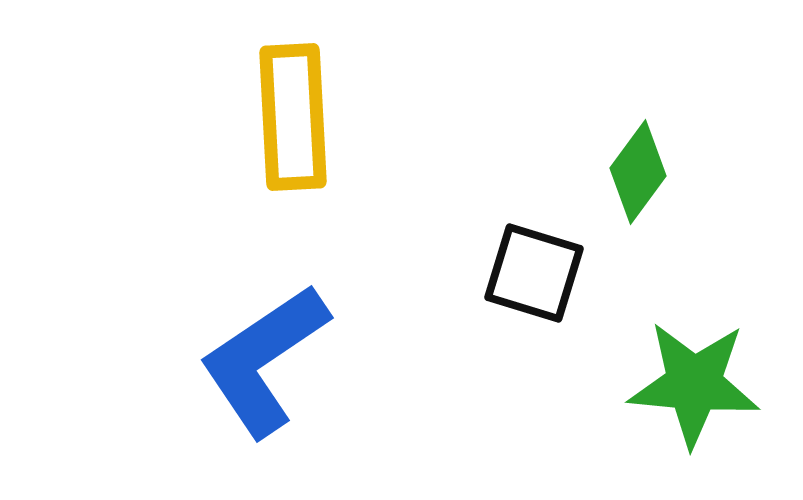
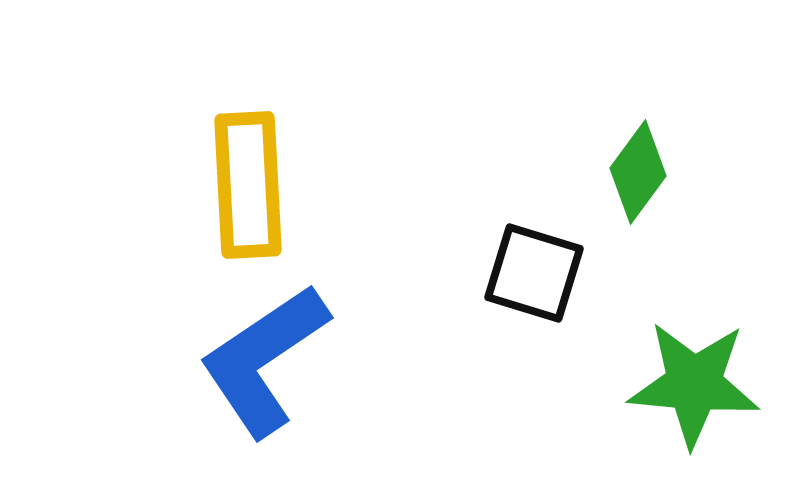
yellow rectangle: moved 45 px left, 68 px down
